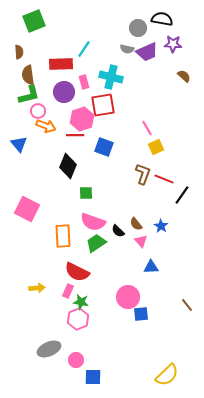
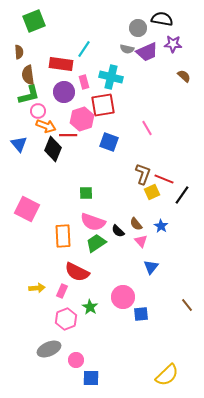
red rectangle at (61, 64): rotated 10 degrees clockwise
red line at (75, 135): moved 7 px left
blue square at (104, 147): moved 5 px right, 5 px up
yellow square at (156, 147): moved 4 px left, 45 px down
black diamond at (68, 166): moved 15 px left, 17 px up
blue triangle at (151, 267): rotated 49 degrees counterclockwise
pink rectangle at (68, 291): moved 6 px left
pink circle at (128, 297): moved 5 px left
green star at (81, 302): moved 9 px right, 5 px down; rotated 21 degrees clockwise
pink hexagon at (78, 319): moved 12 px left
blue square at (93, 377): moved 2 px left, 1 px down
